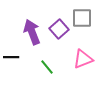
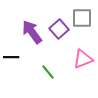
purple arrow: rotated 15 degrees counterclockwise
green line: moved 1 px right, 5 px down
